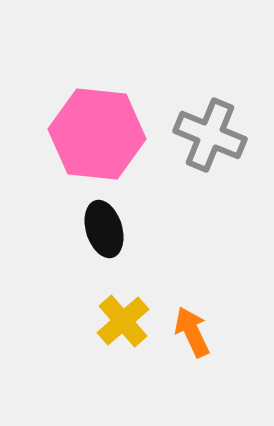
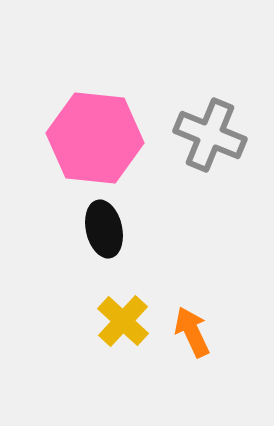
pink hexagon: moved 2 px left, 4 px down
black ellipse: rotated 4 degrees clockwise
yellow cross: rotated 6 degrees counterclockwise
